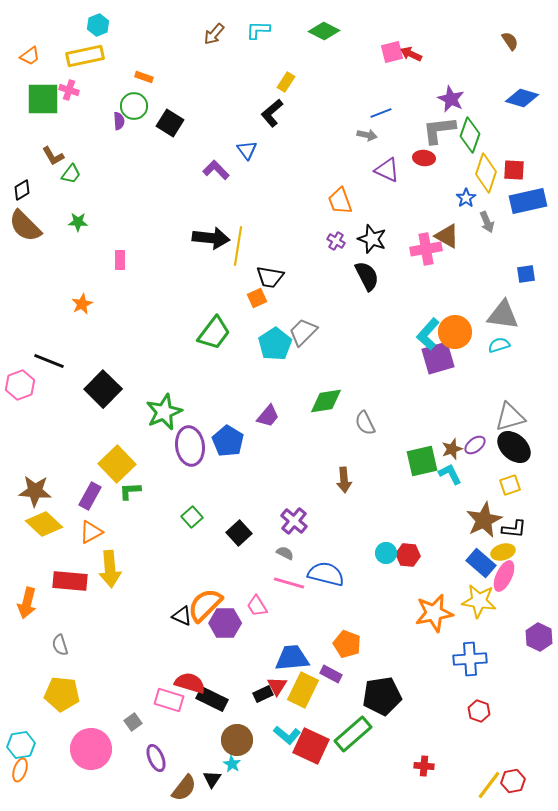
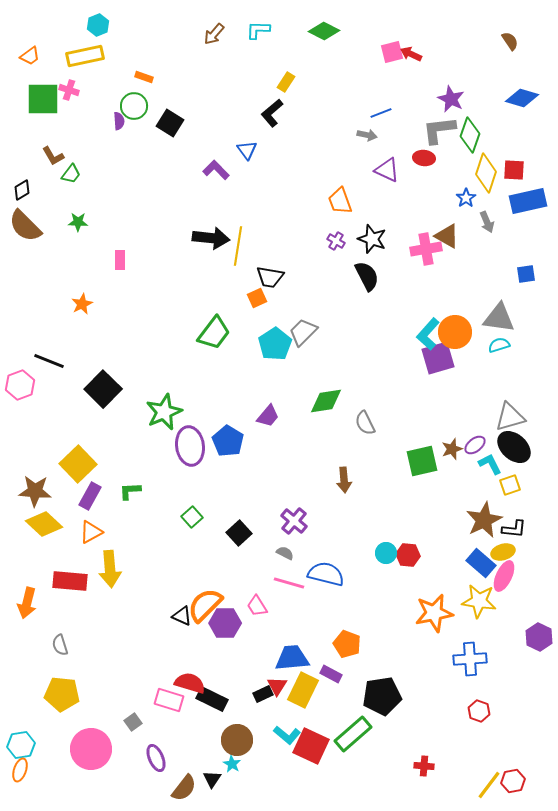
gray triangle at (503, 315): moved 4 px left, 3 px down
yellow square at (117, 464): moved 39 px left
cyan L-shape at (450, 474): moved 40 px right, 10 px up
